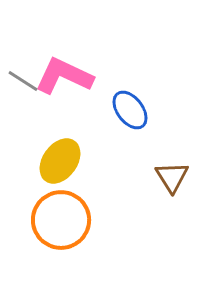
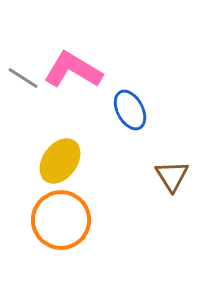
pink L-shape: moved 9 px right, 6 px up; rotated 6 degrees clockwise
gray line: moved 3 px up
blue ellipse: rotated 9 degrees clockwise
brown triangle: moved 1 px up
